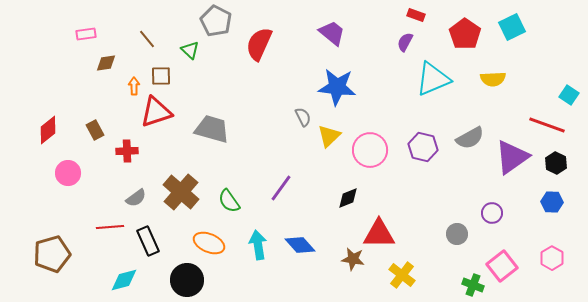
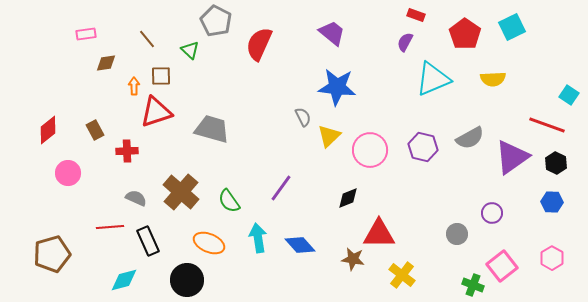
gray semicircle at (136, 198): rotated 120 degrees counterclockwise
cyan arrow at (258, 245): moved 7 px up
